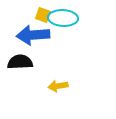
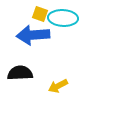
yellow square: moved 3 px left, 1 px up
black semicircle: moved 11 px down
yellow arrow: rotated 18 degrees counterclockwise
